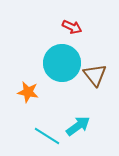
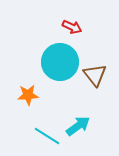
cyan circle: moved 2 px left, 1 px up
orange star: moved 3 px down; rotated 15 degrees counterclockwise
